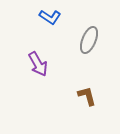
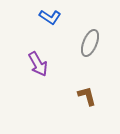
gray ellipse: moved 1 px right, 3 px down
